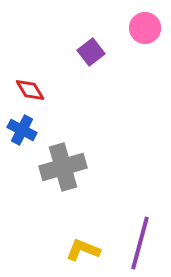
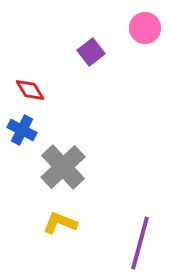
gray cross: rotated 27 degrees counterclockwise
yellow L-shape: moved 23 px left, 27 px up
